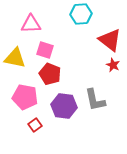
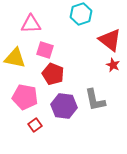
cyan hexagon: rotated 15 degrees counterclockwise
red pentagon: moved 3 px right
